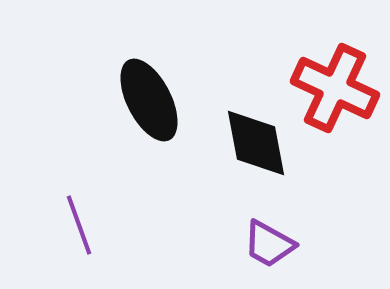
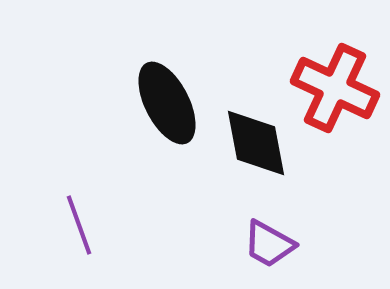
black ellipse: moved 18 px right, 3 px down
